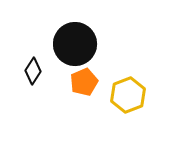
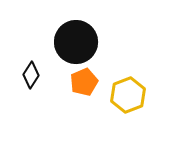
black circle: moved 1 px right, 2 px up
black diamond: moved 2 px left, 4 px down
